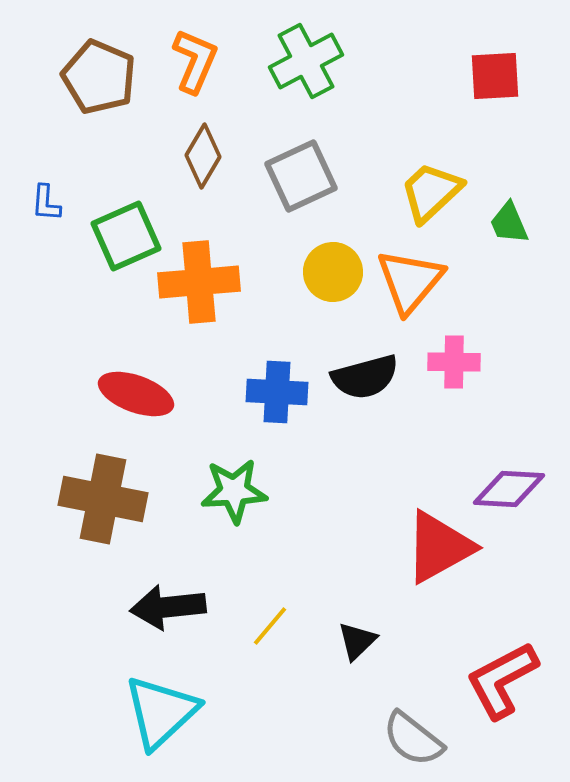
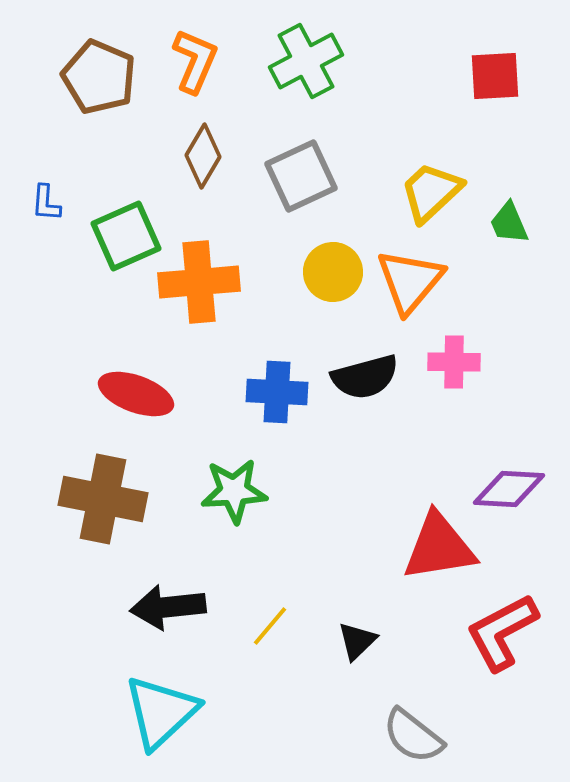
red triangle: rotated 20 degrees clockwise
red L-shape: moved 48 px up
gray semicircle: moved 3 px up
